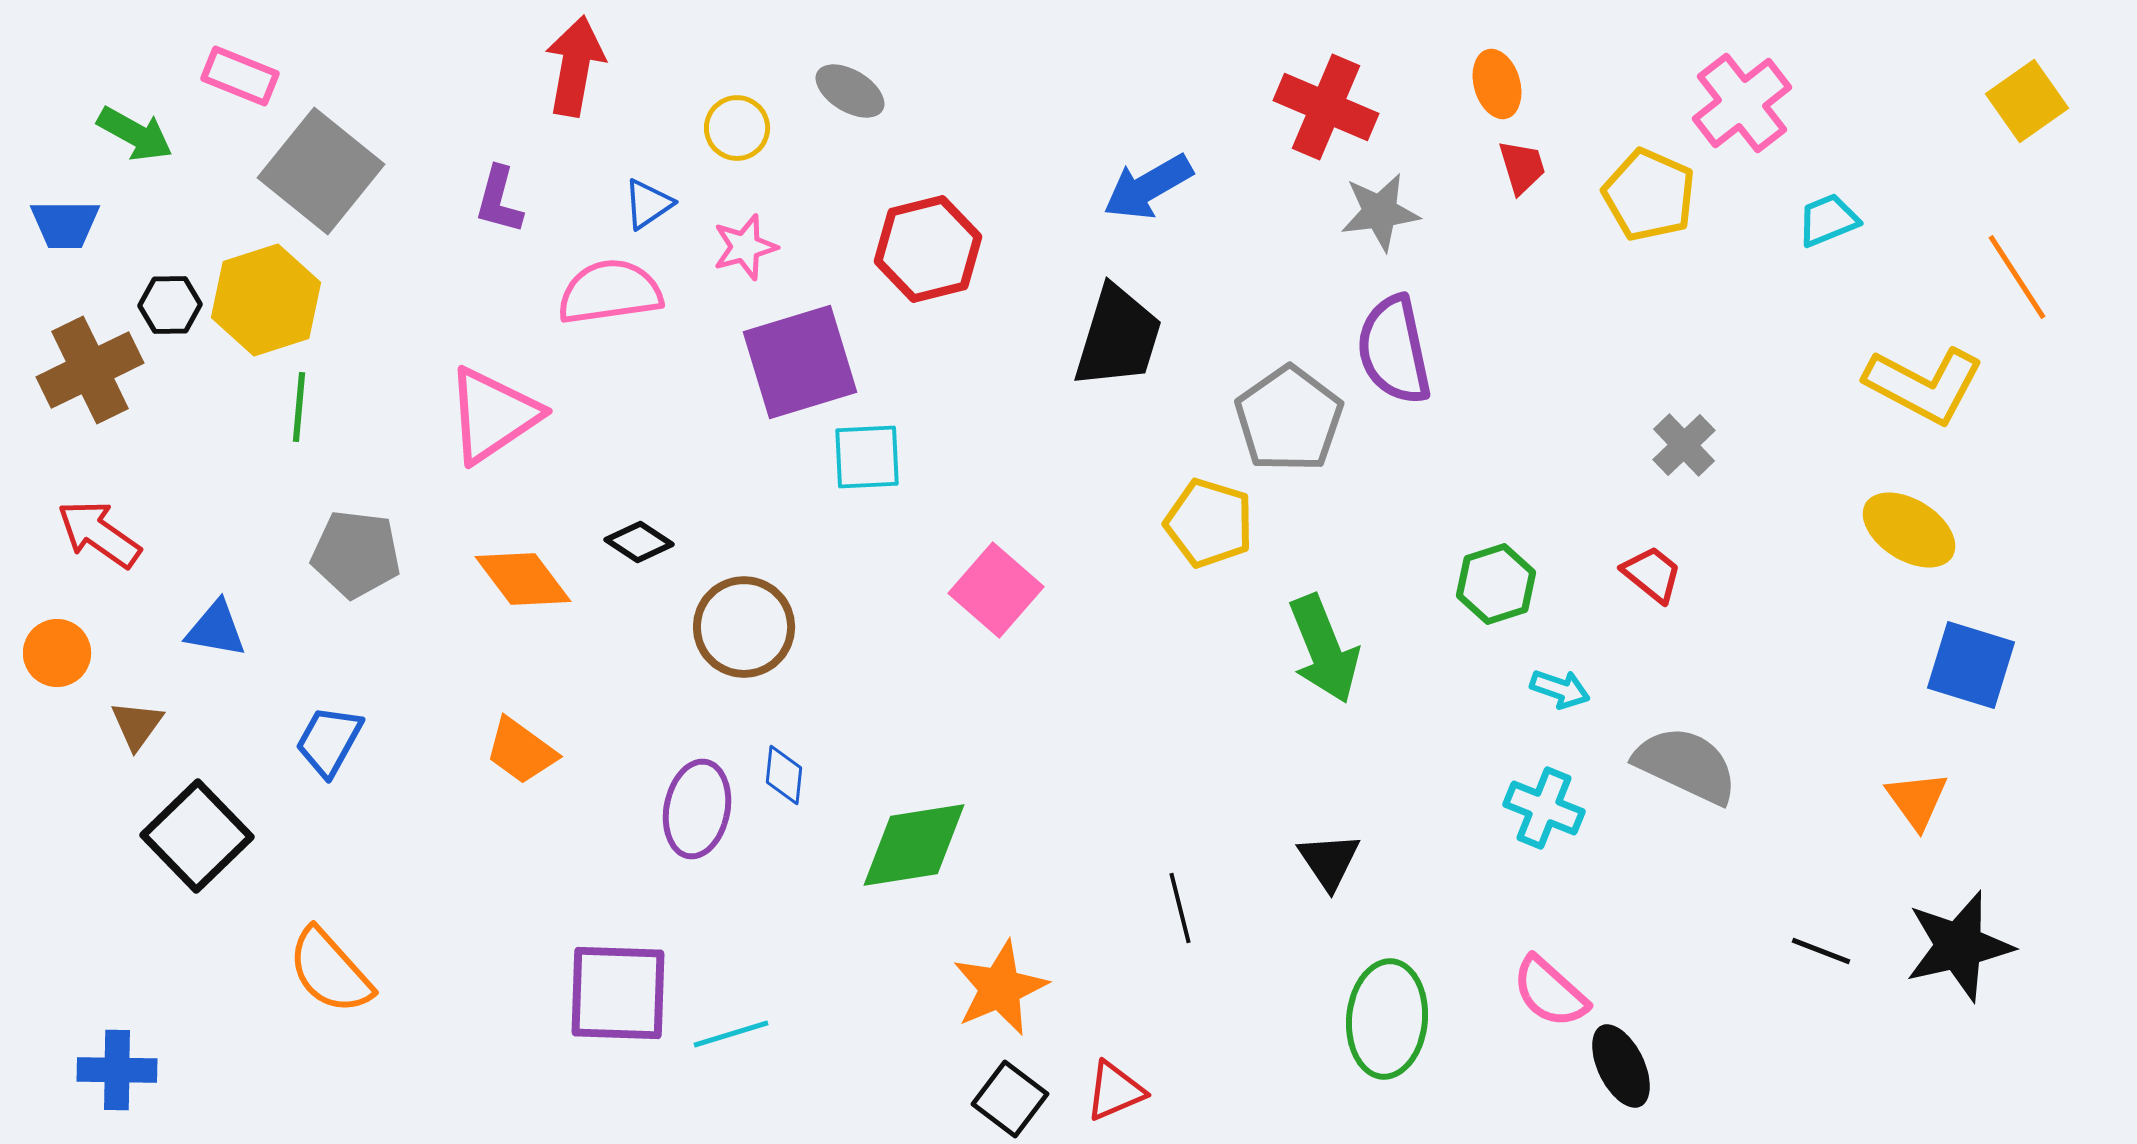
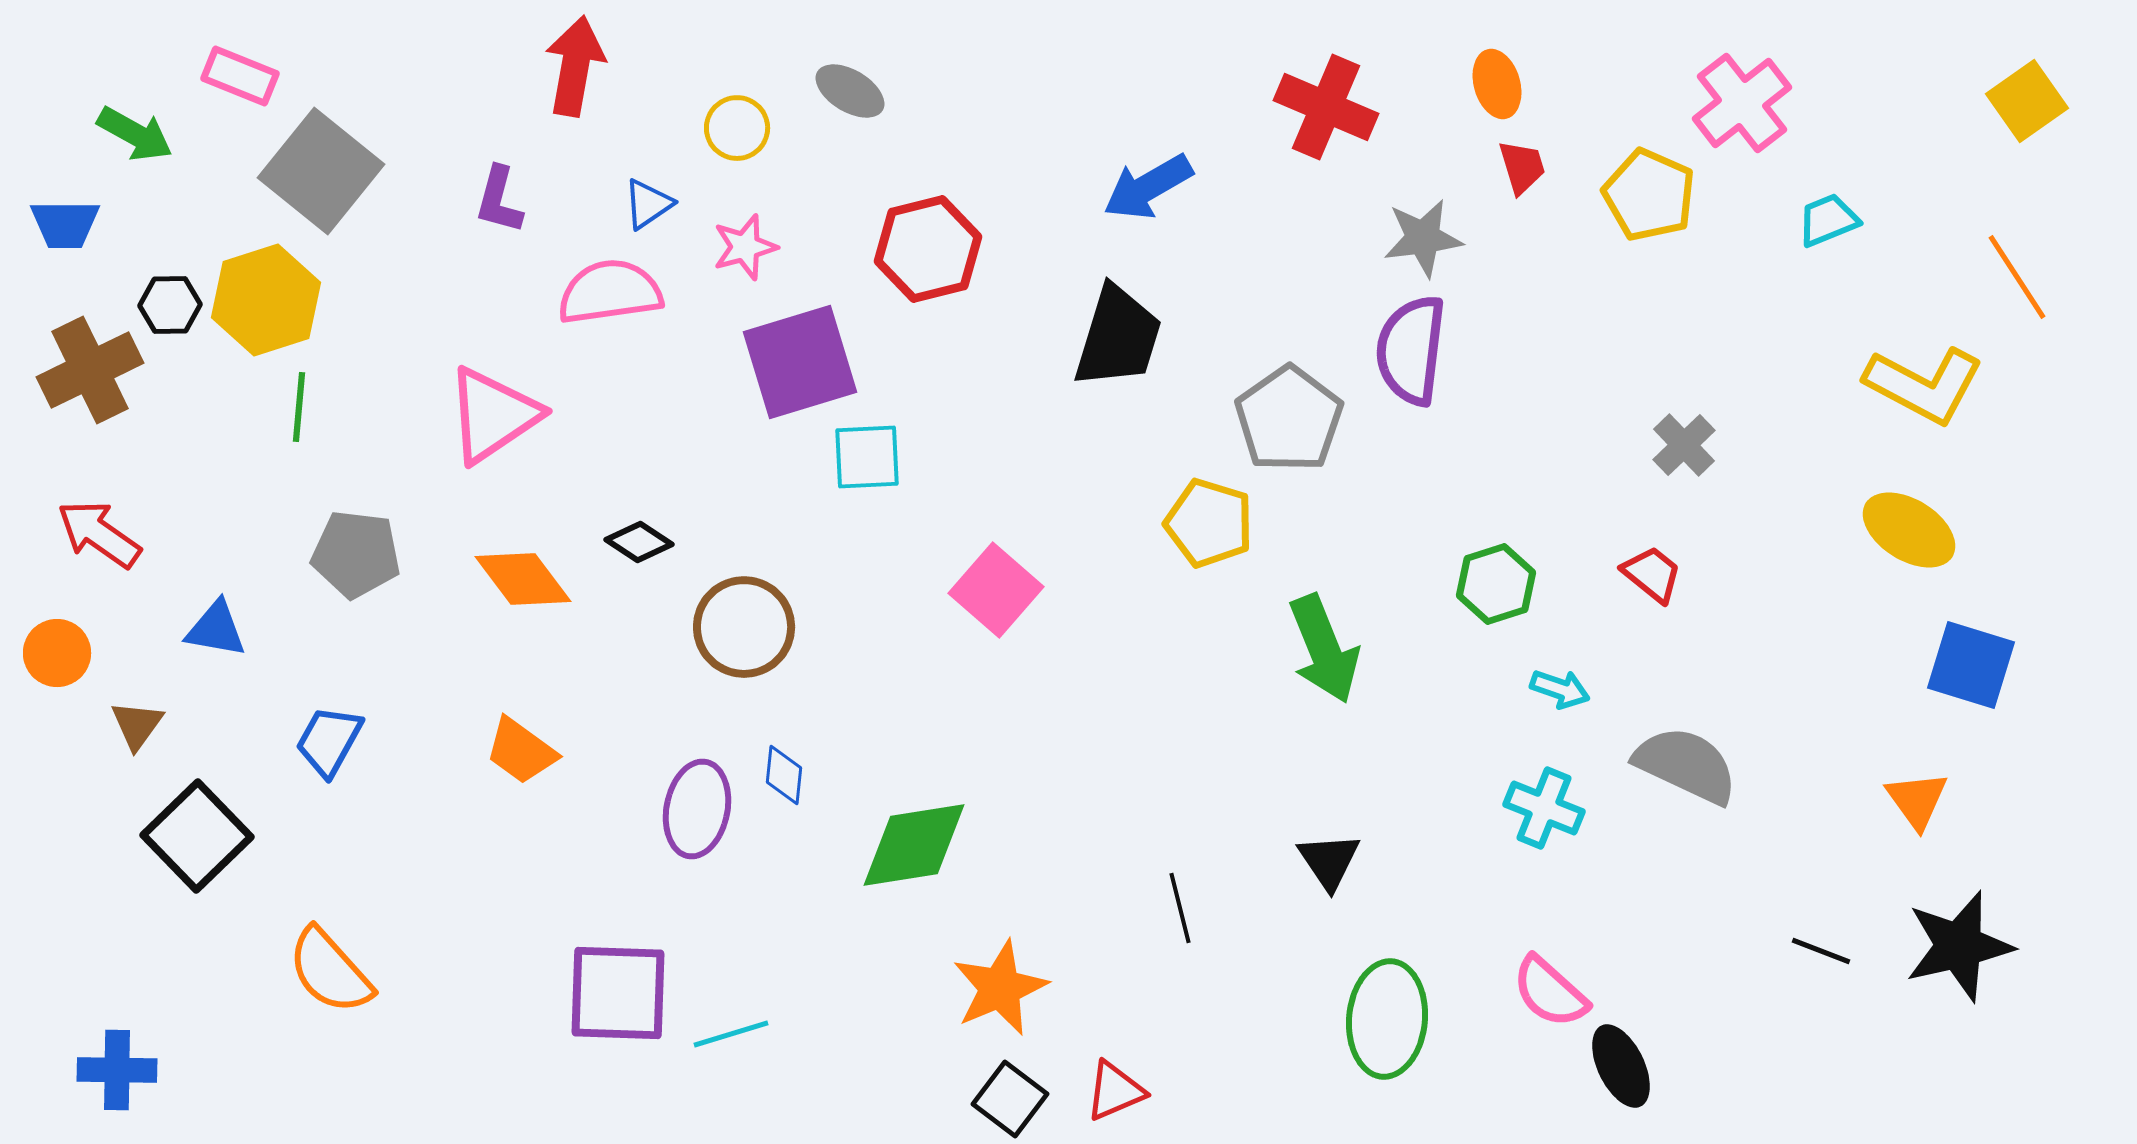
gray star at (1380, 212): moved 43 px right, 26 px down
purple semicircle at (1394, 350): moved 17 px right; rotated 19 degrees clockwise
